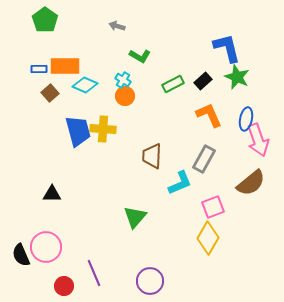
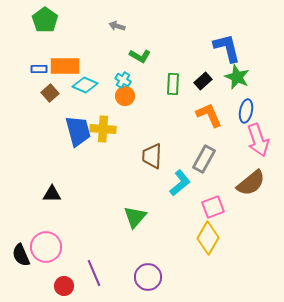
green rectangle: rotated 60 degrees counterclockwise
blue ellipse: moved 8 px up
cyan L-shape: rotated 16 degrees counterclockwise
purple circle: moved 2 px left, 4 px up
